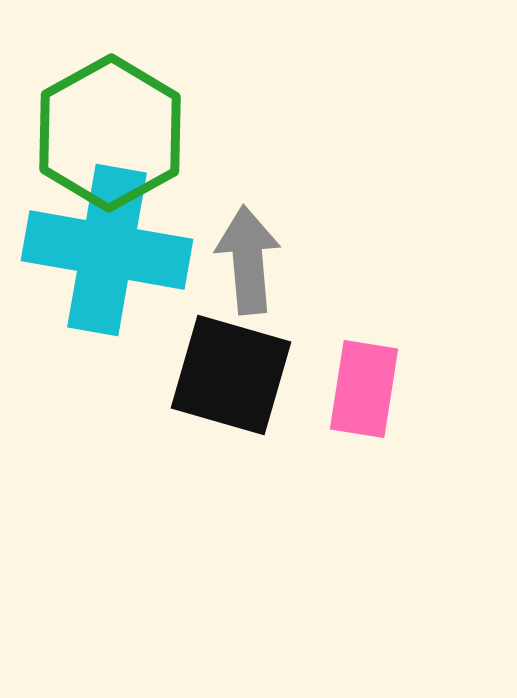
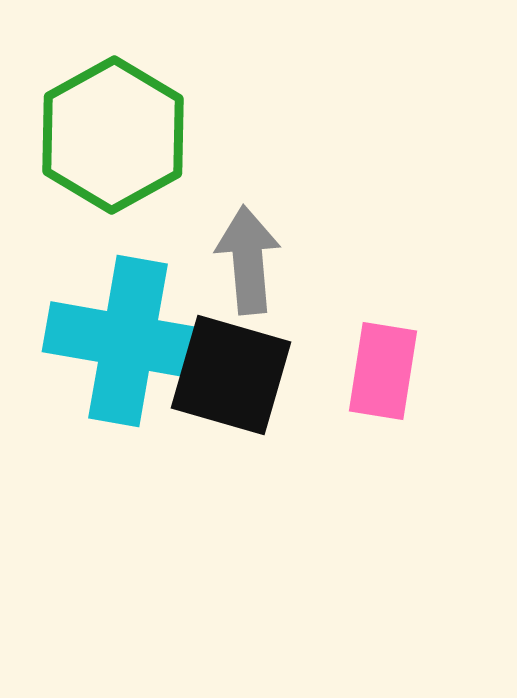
green hexagon: moved 3 px right, 2 px down
cyan cross: moved 21 px right, 91 px down
pink rectangle: moved 19 px right, 18 px up
